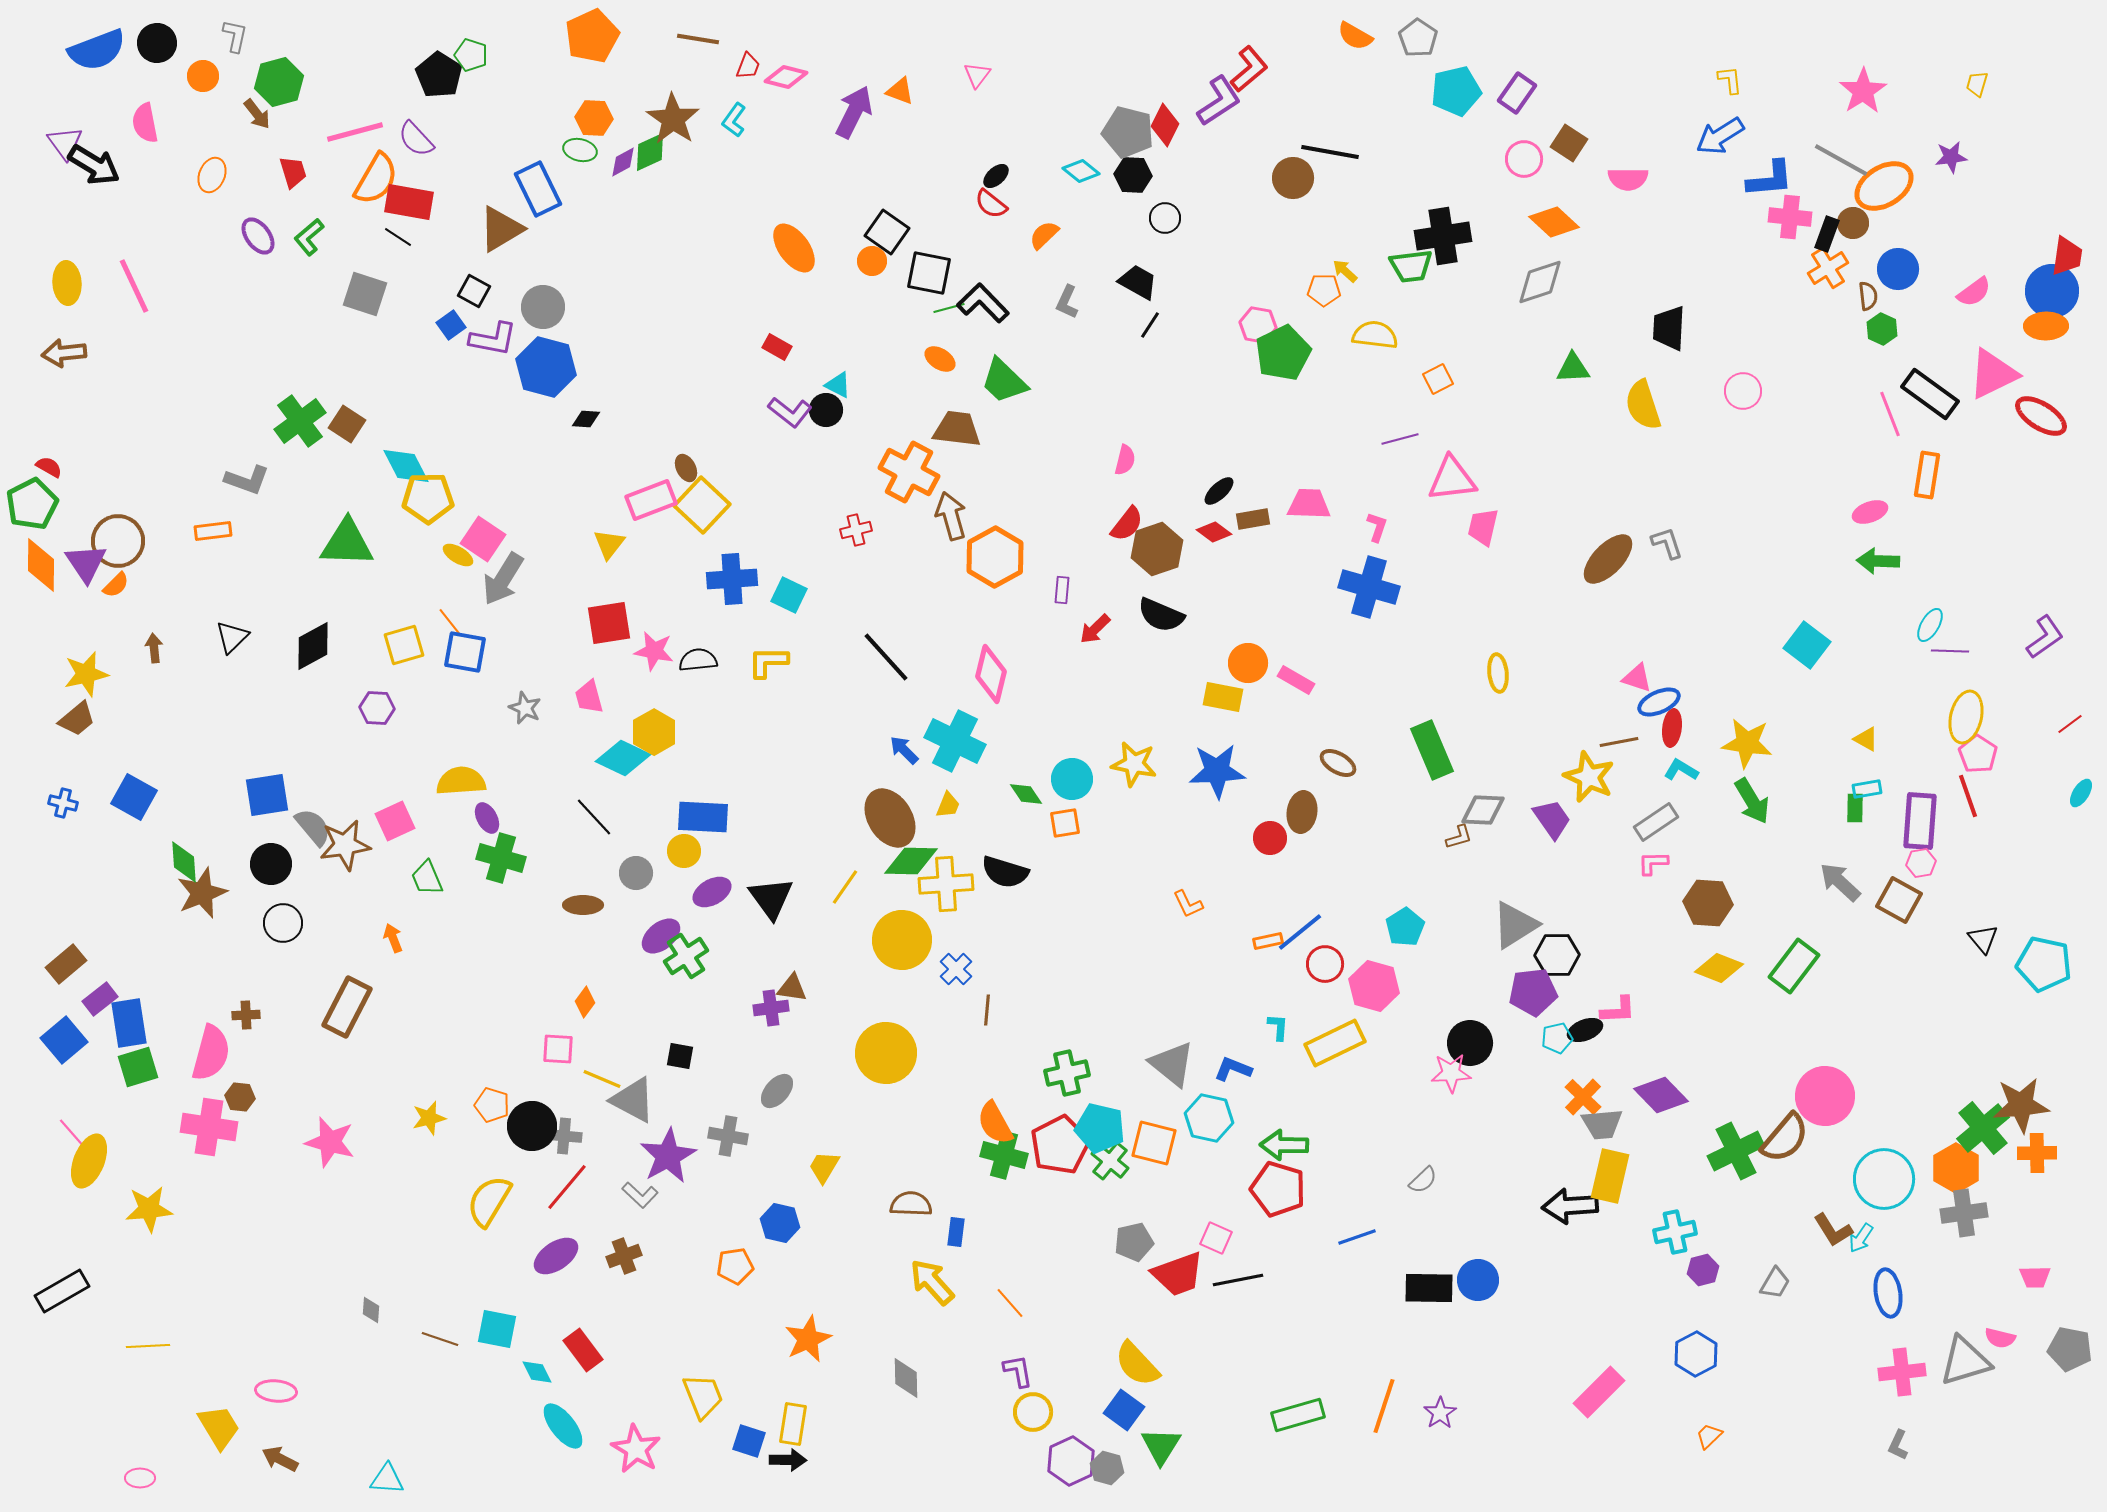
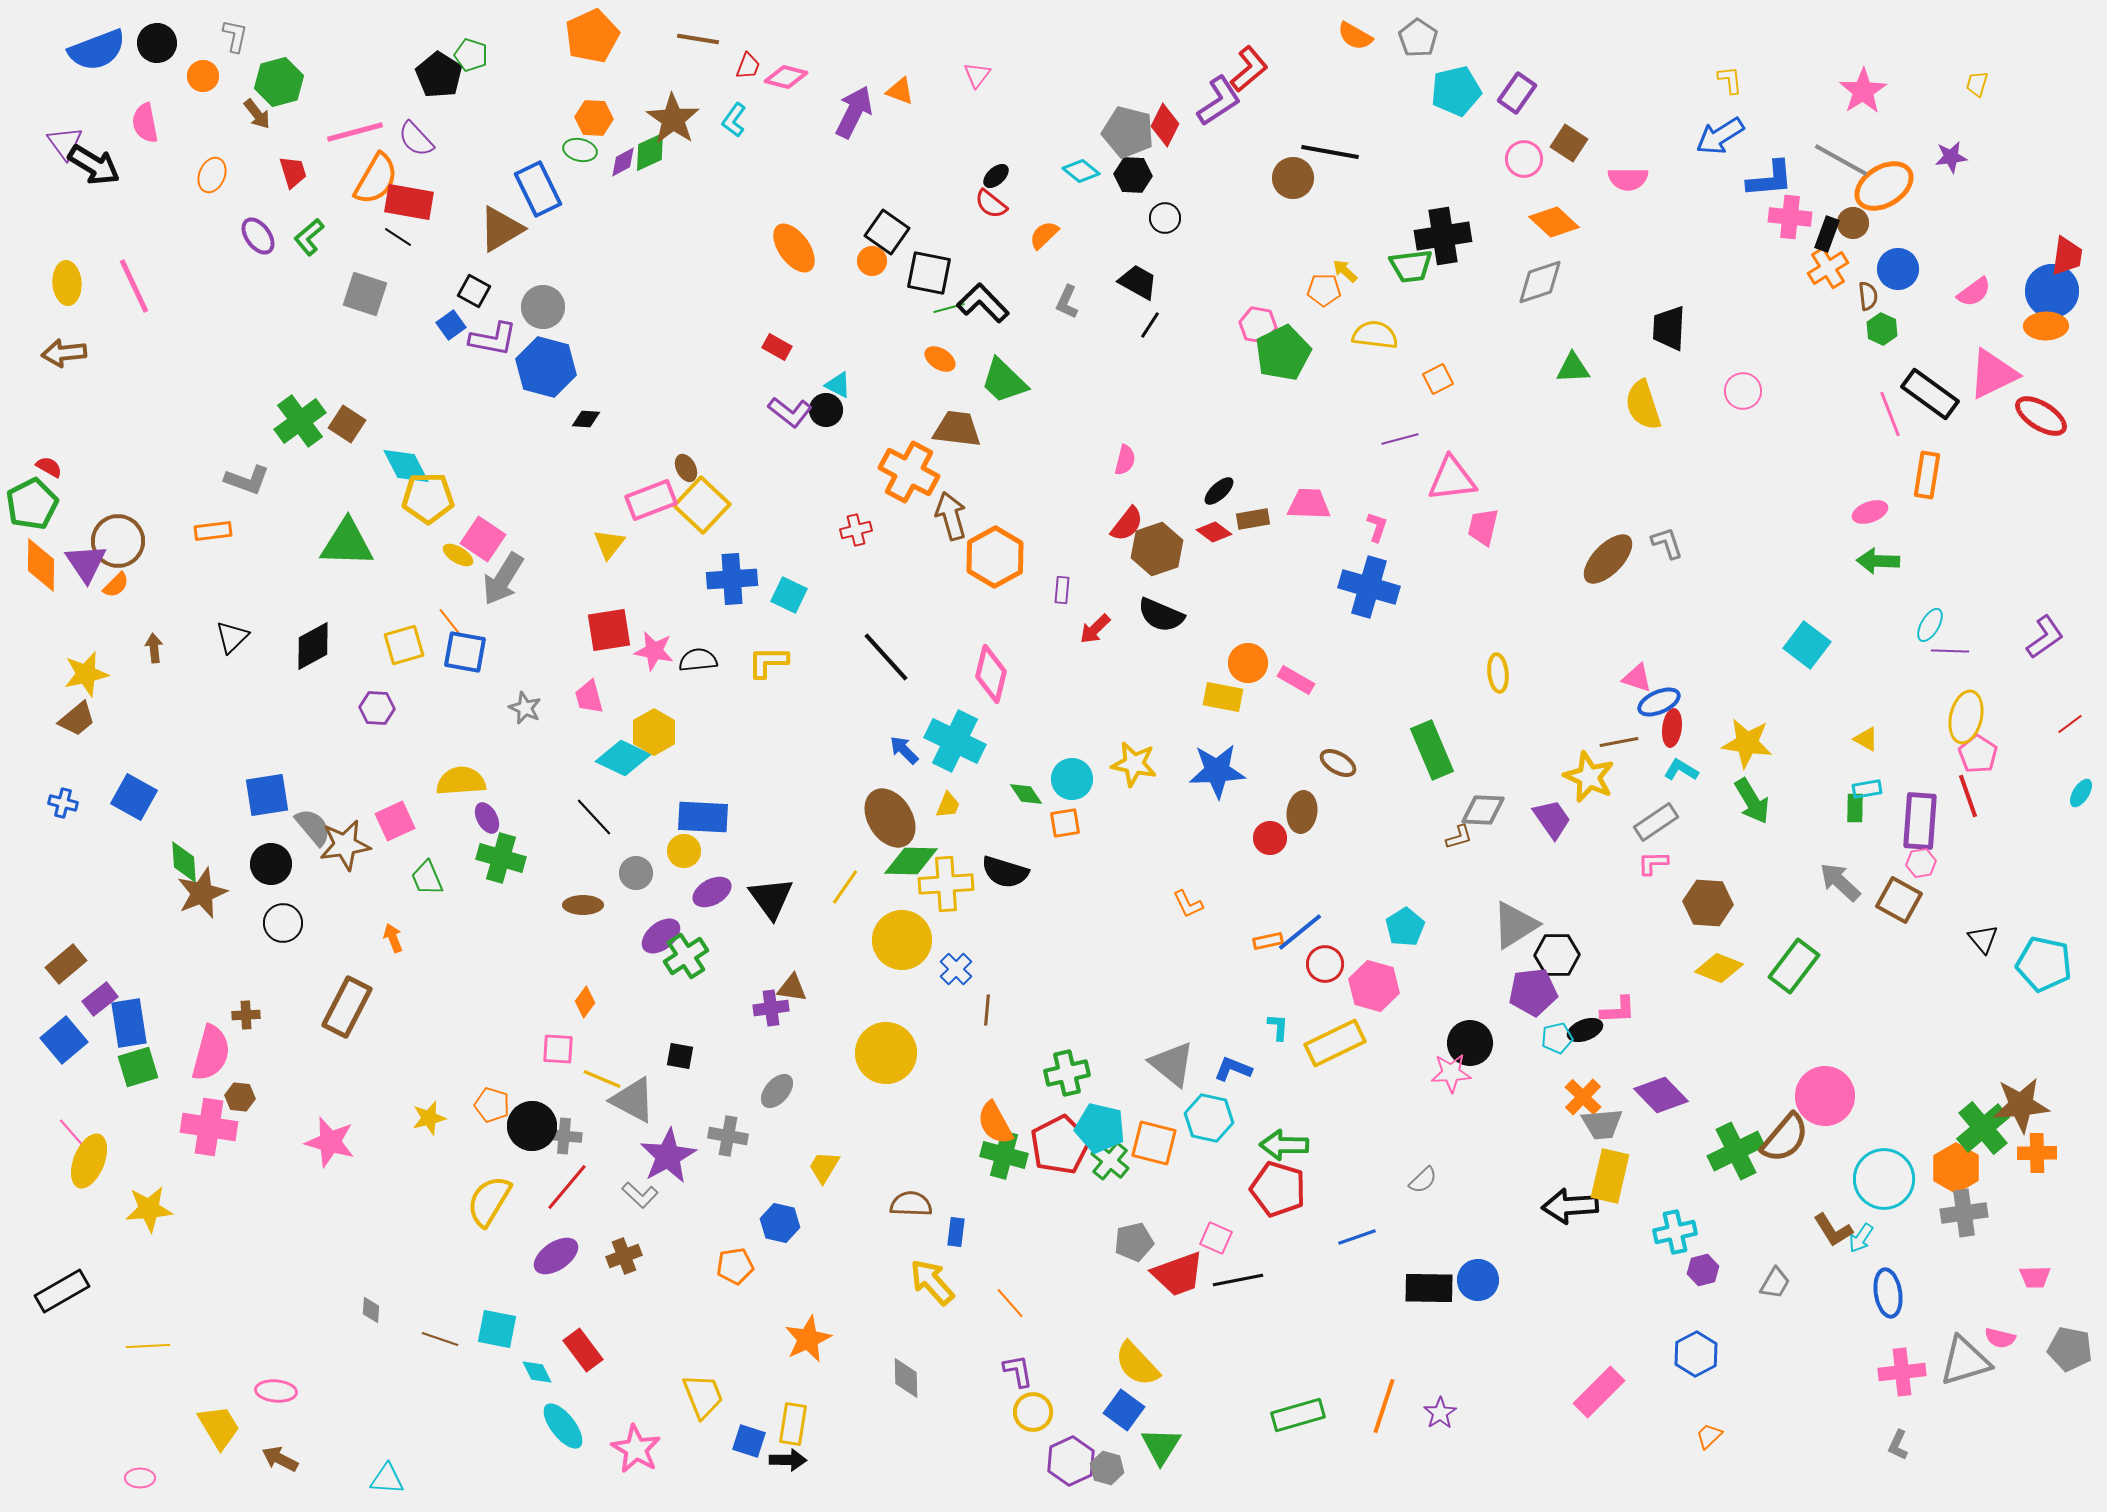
red square at (609, 623): moved 7 px down
